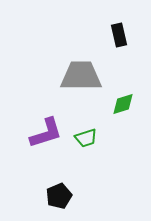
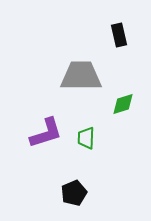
green trapezoid: rotated 110 degrees clockwise
black pentagon: moved 15 px right, 3 px up
